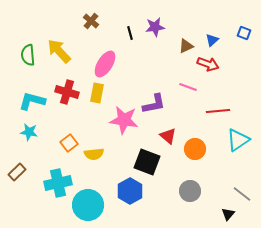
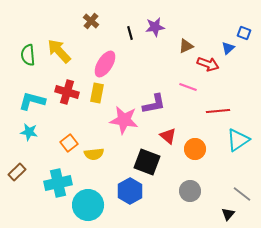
blue triangle: moved 16 px right, 8 px down
